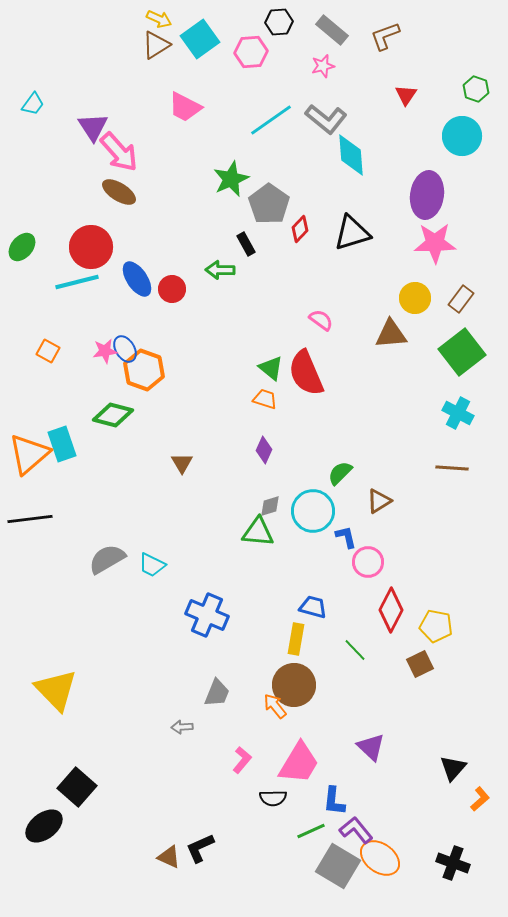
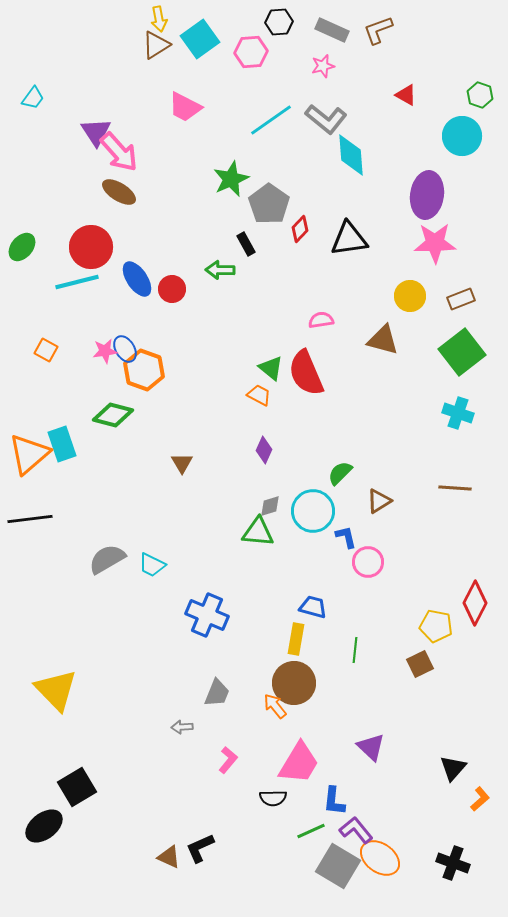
yellow arrow at (159, 19): rotated 55 degrees clockwise
gray rectangle at (332, 30): rotated 16 degrees counterclockwise
brown L-shape at (385, 36): moved 7 px left, 6 px up
green hexagon at (476, 89): moved 4 px right, 6 px down
red triangle at (406, 95): rotated 35 degrees counterclockwise
cyan trapezoid at (33, 104): moved 6 px up
purple triangle at (93, 127): moved 3 px right, 5 px down
black triangle at (352, 233): moved 3 px left, 6 px down; rotated 9 degrees clockwise
yellow circle at (415, 298): moved 5 px left, 2 px up
brown rectangle at (461, 299): rotated 32 degrees clockwise
pink semicircle at (321, 320): rotated 45 degrees counterclockwise
brown triangle at (391, 334): moved 8 px left, 6 px down; rotated 20 degrees clockwise
orange square at (48, 351): moved 2 px left, 1 px up
orange trapezoid at (265, 399): moved 6 px left, 4 px up; rotated 10 degrees clockwise
cyan cross at (458, 413): rotated 8 degrees counterclockwise
brown line at (452, 468): moved 3 px right, 20 px down
red diamond at (391, 610): moved 84 px right, 7 px up
green line at (355, 650): rotated 50 degrees clockwise
brown circle at (294, 685): moved 2 px up
pink L-shape at (242, 760): moved 14 px left
black square at (77, 787): rotated 18 degrees clockwise
